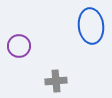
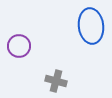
gray cross: rotated 20 degrees clockwise
